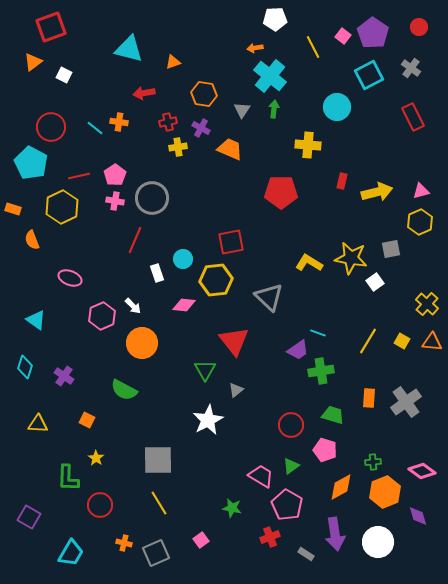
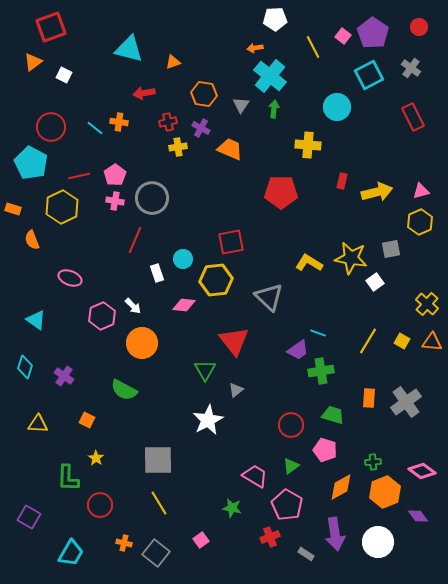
gray triangle at (242, 110): moved 1 px left, 5 px up
pink trapezoid at (261, 476): moved 6 px left
purple diamond at (418, 516): rotated 20 degrees counterclockwise
gray square at (156, 553): rotated 28 degrees counterclockwise
